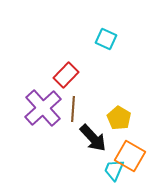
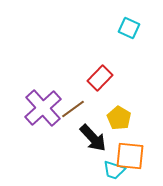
cyan square: moved 23 px right, 11 px up
red rectangle: moved 34 px right, 3 px down
brown line: rotated 50 degrees clockwise
orange square: rotated 24 degrees counterclockwise
cyan trapezoid: rotated 95 degrees counterclockwise
